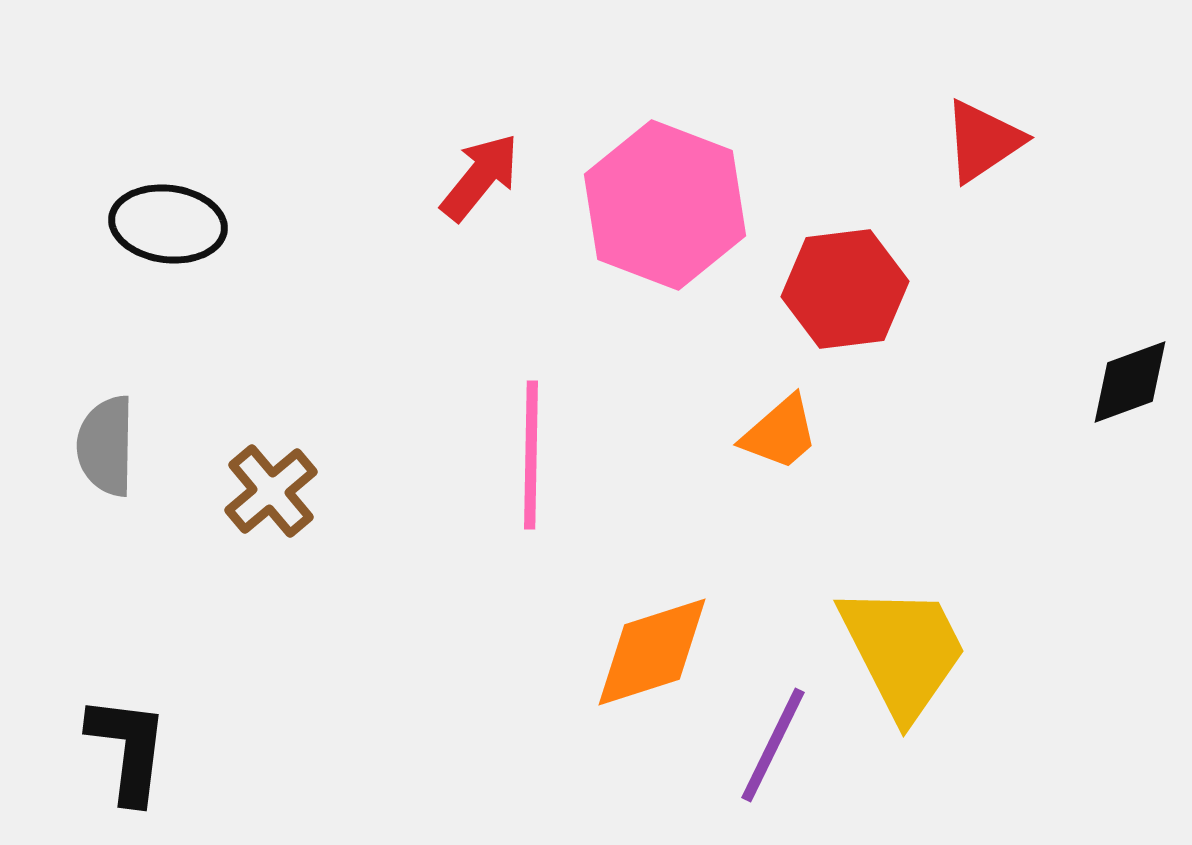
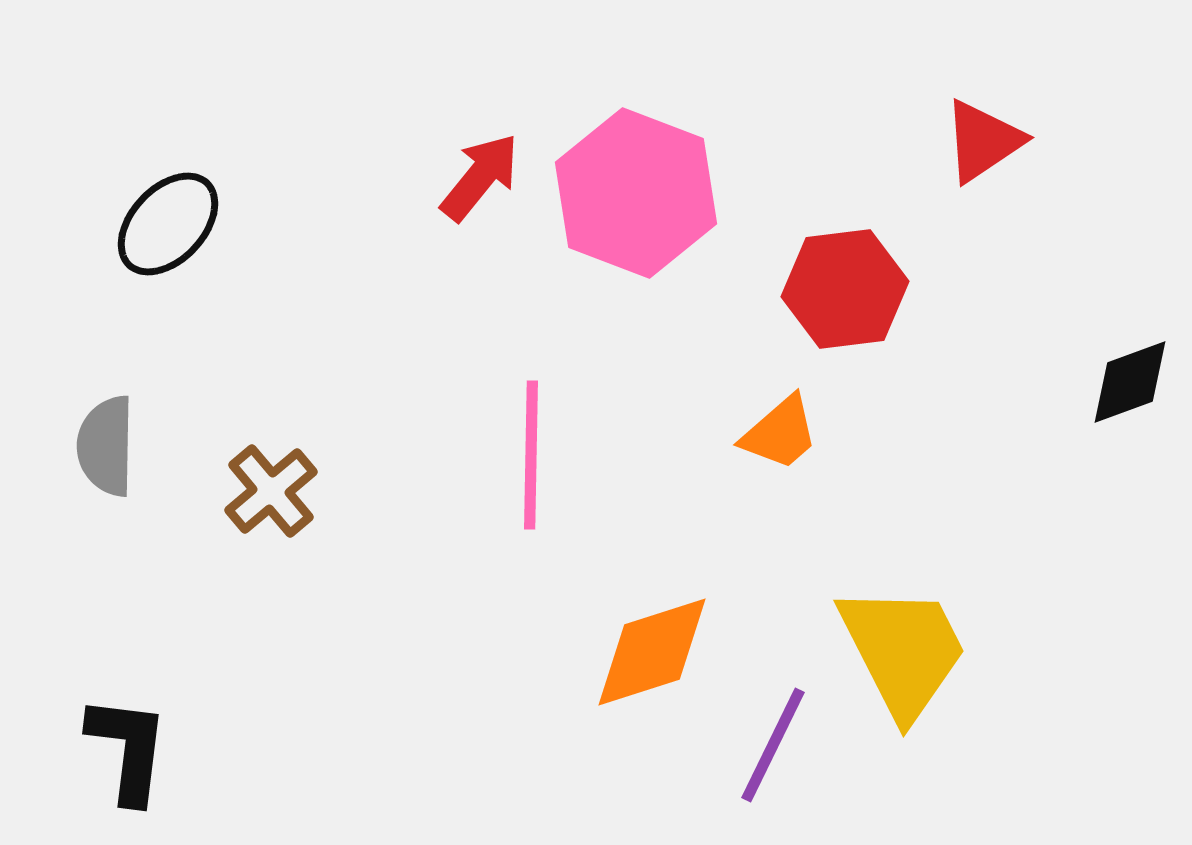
pink hexagon: moved 29 px left, 12 px up
black ellipse: rotated 54 degrees counterclockwise
